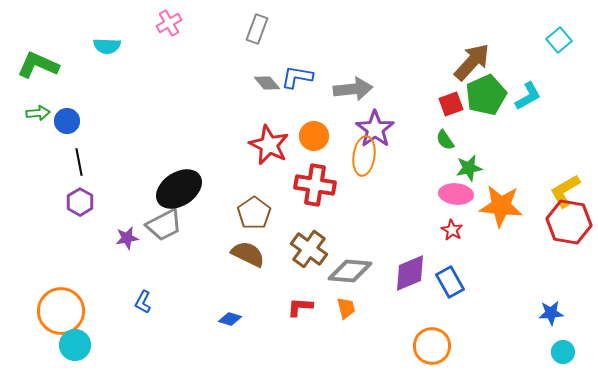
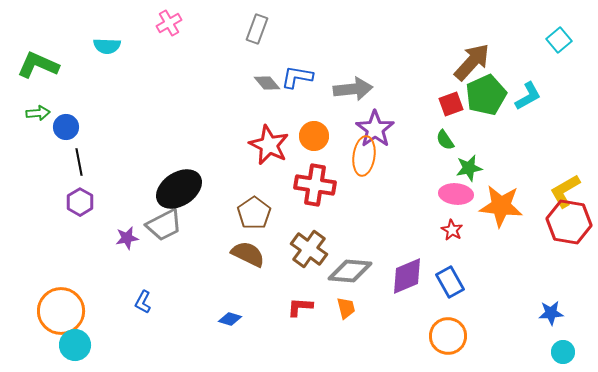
blue circle at (67, 121): moved 1 px left, 6 px down
purple diamond at (410, 273): moved 3 px left, 3 px down
orange circle at (432, 346): moved 16 px right, 10 px up
